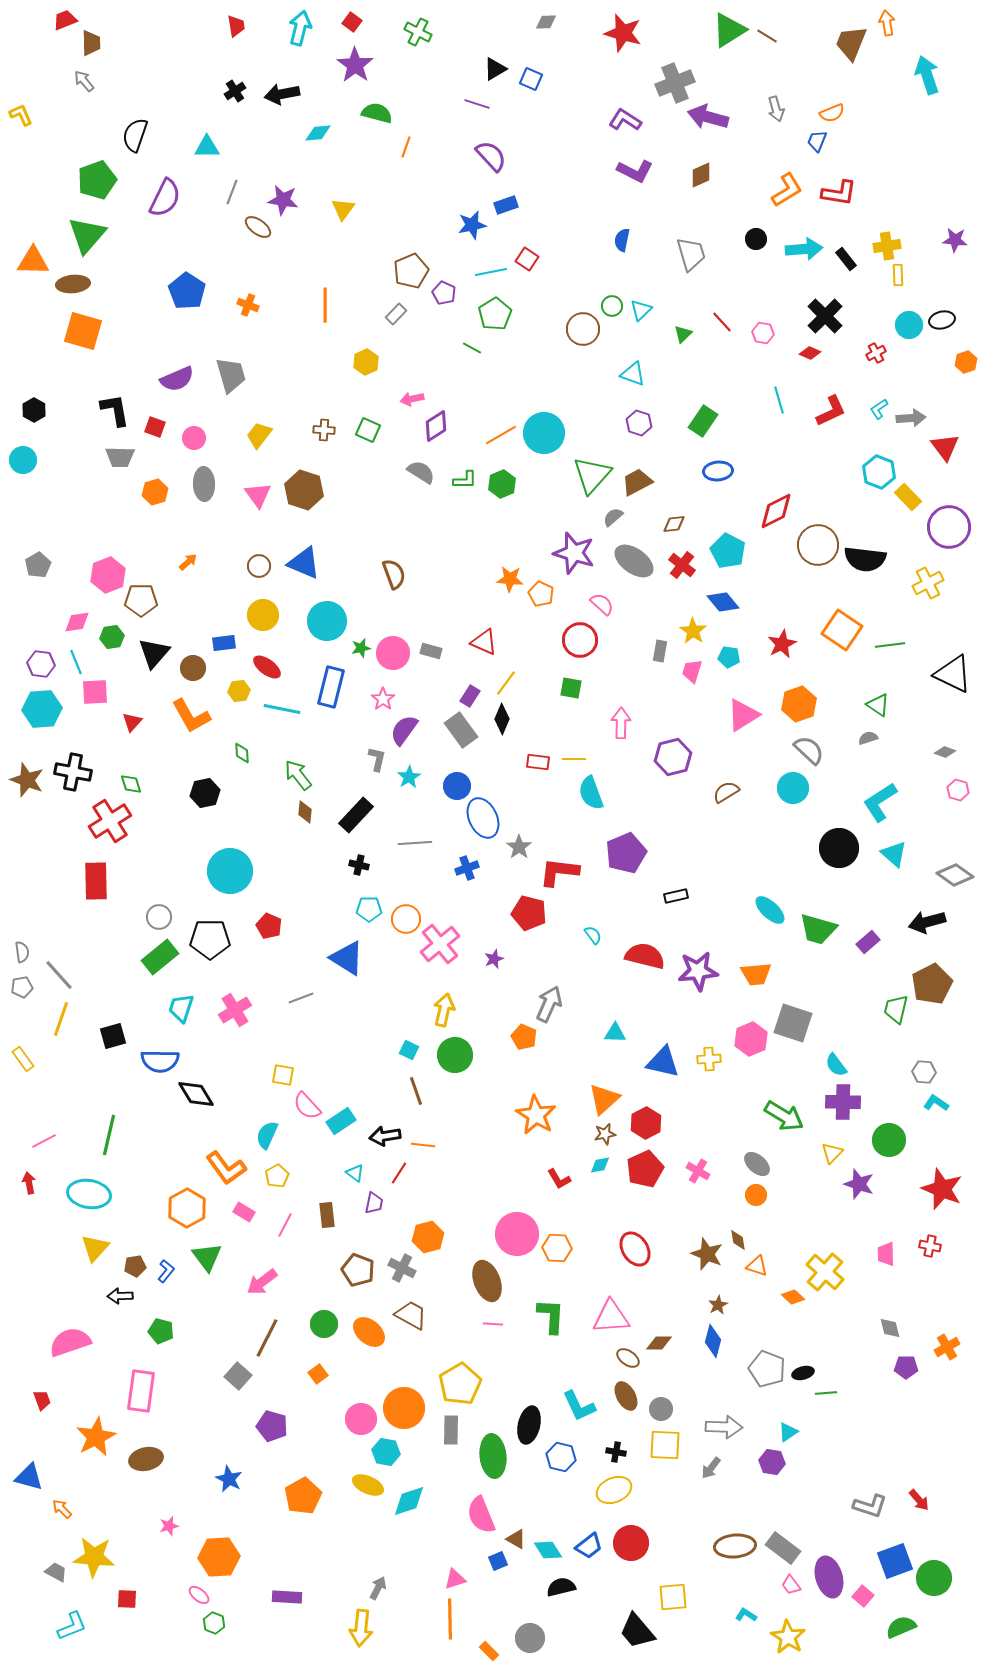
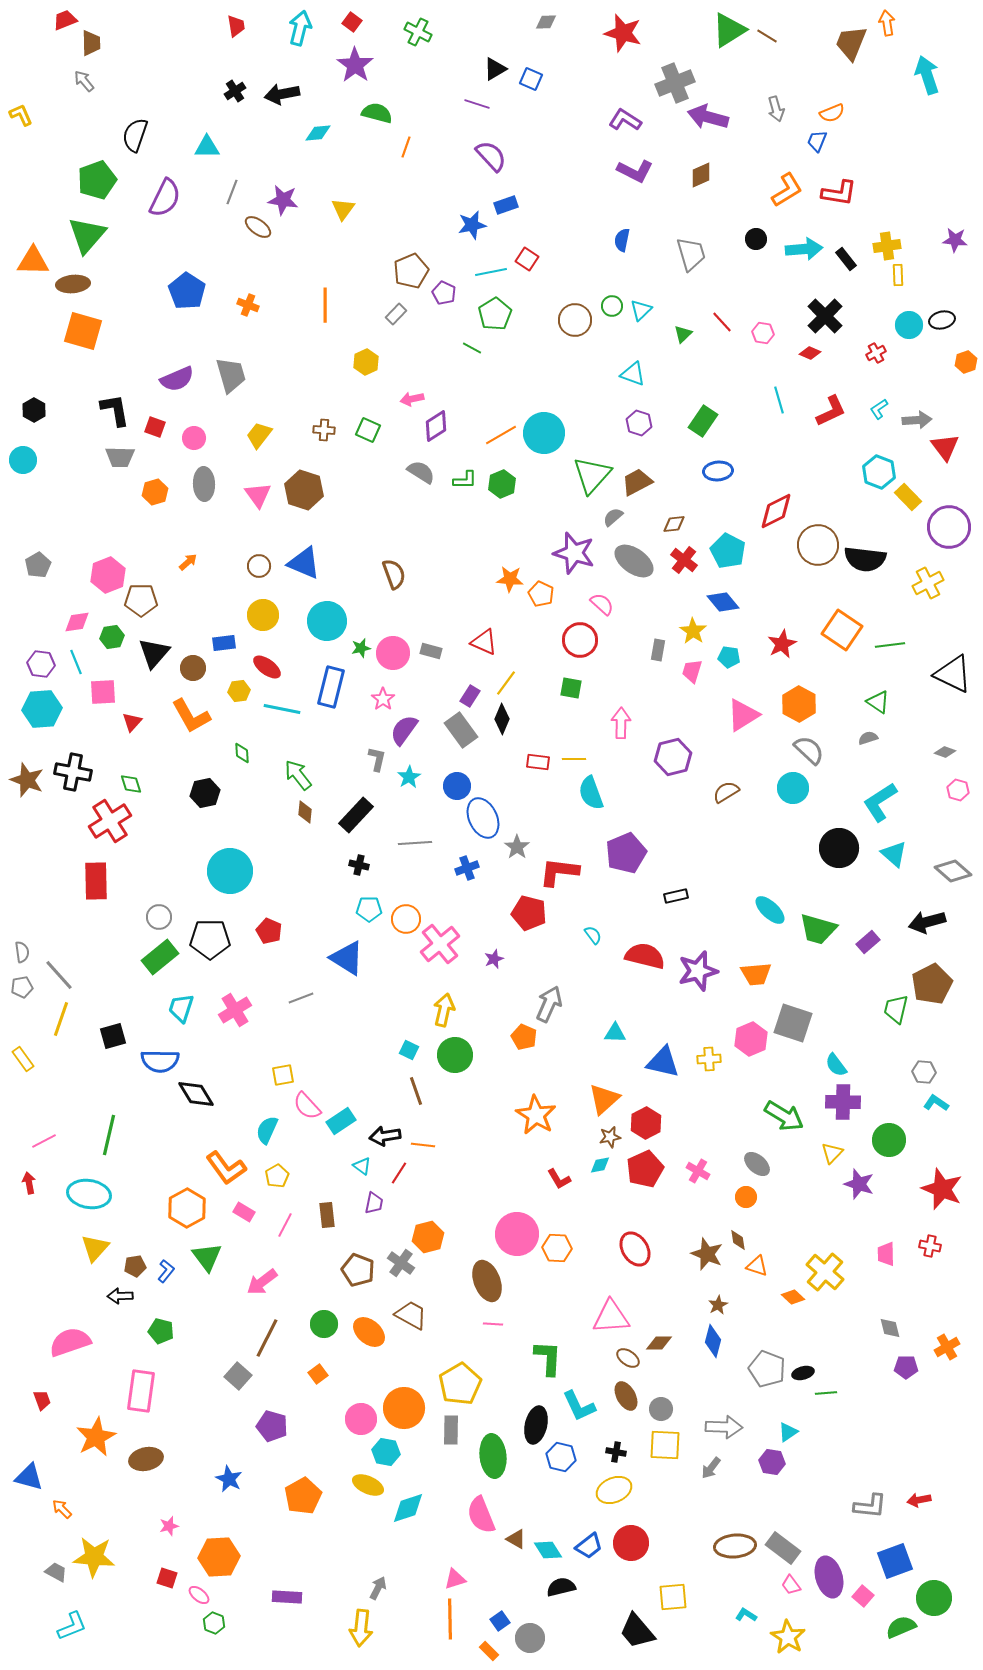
brown circle at (583, 329): moved 8 px left, 9 px up
gray arrow at (911, 418): moved 6 px right, 2 px down
red cross at (682, 565): moved 2 px right, 5 px up
gray rectangle at (660, 651): moved 2 px left, 1 px up
pink square at (95, 692): moved 8 px right
orange hexagon at (799, 704): rotated 12 degrees counterclockwise
green triangle at (878, 705): moved 3 px up
gray star at (519, 847): moved 2 px left
gray diamond at (955, 875): moved 2 px left, 4 px up; rotated 6 degrees clockwise
red pentagon at (269, 926): moved 5 px down
purple star at (698, 971): rotated 9 degrees counterclockwise
yellow square at (283, 1075): rotated 20 degrees counterclockwise
brown star at (605, 1134): moved 5 px right, 3 px down
cyan semicircle at (267, 1135): moved 5 px up
cyan triangle at (355, 1173): moved 7 px right, 7 px up
orange circle at (756, 1195): moved 10 px left, 2 px down
gray cross at (402, 1268): moved 1 px left, 5 px up; rotated 8 degrees clockwise
green L-shape at (551, 1316): moved 3 px left, 42 px down
black ellipse at (529, 1425): moved 7 px right
red arrow at (919, 1500): rotated 120 degrees clockwise
cyan diamond at (409, 1501): moved 1 px left, 7 px down
gray L-shape at (870, 1506): rotated 12 degrees counterclockwise
blue square at (498, 1561): moved 2 px right, 60 px down; rotated 12 degrees counterclockwise
green circle at (934, 1578): moved 20 px down
red square at (127, 1599): moved 40 px right, 21 px up; rotated 15 degrees clockwise
